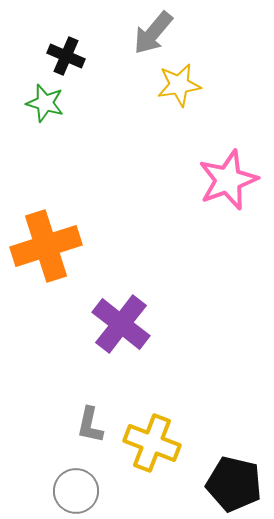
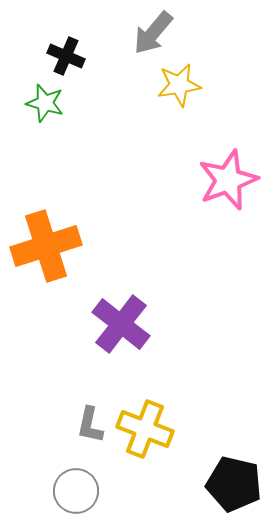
yellow cross: moved 7 px left, 14 px up
